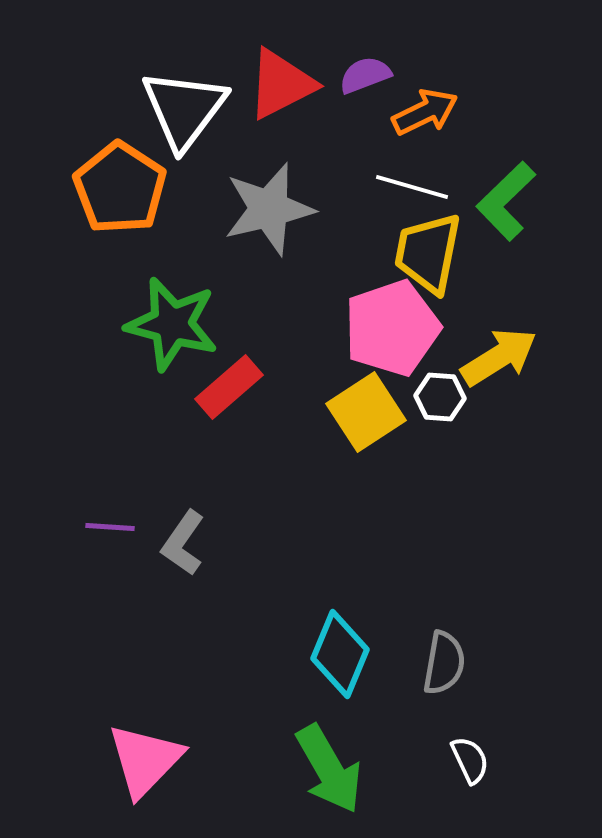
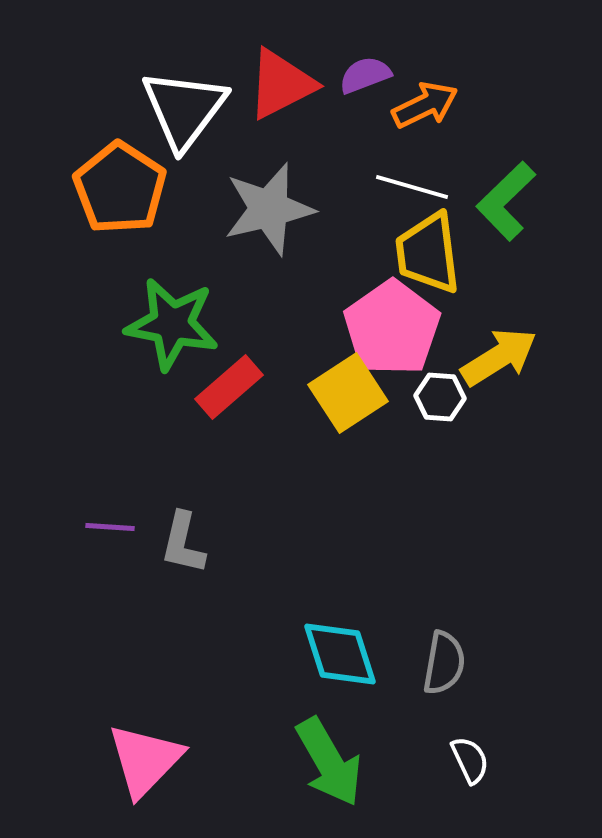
orange arrow: moved 7 px up
yellow trapezoid: rotated 18 degrees counterclockwise
green star: rotated 4 degrees counterclockwise
pink pentagon: rotated 16 degrees counterclockwise
yellow square: moved 18 px left, 19 px up
gray L-shape: rotated 22 degrees counterclockwise
cyan diamond: rotated 40 degrees counterclockwise
green arrow: moved 7 px up
